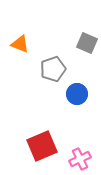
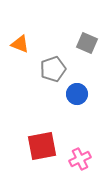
red square: rotated 12 degrees clockwise
